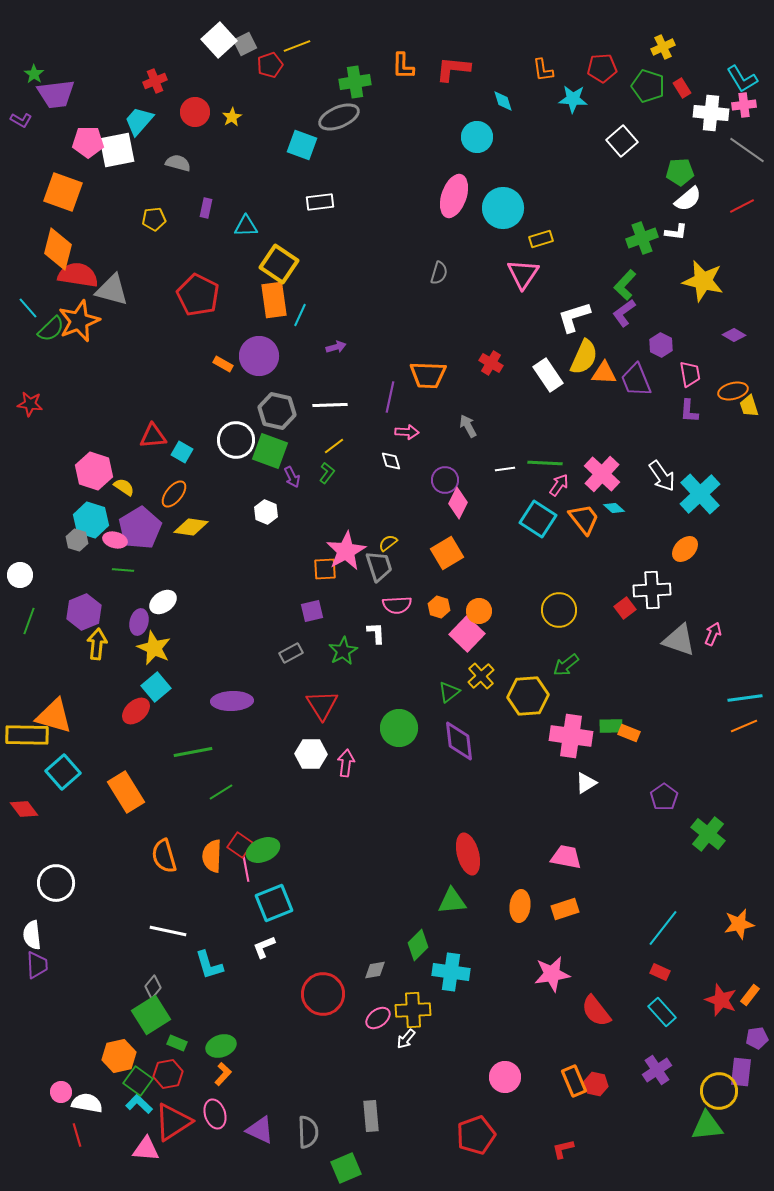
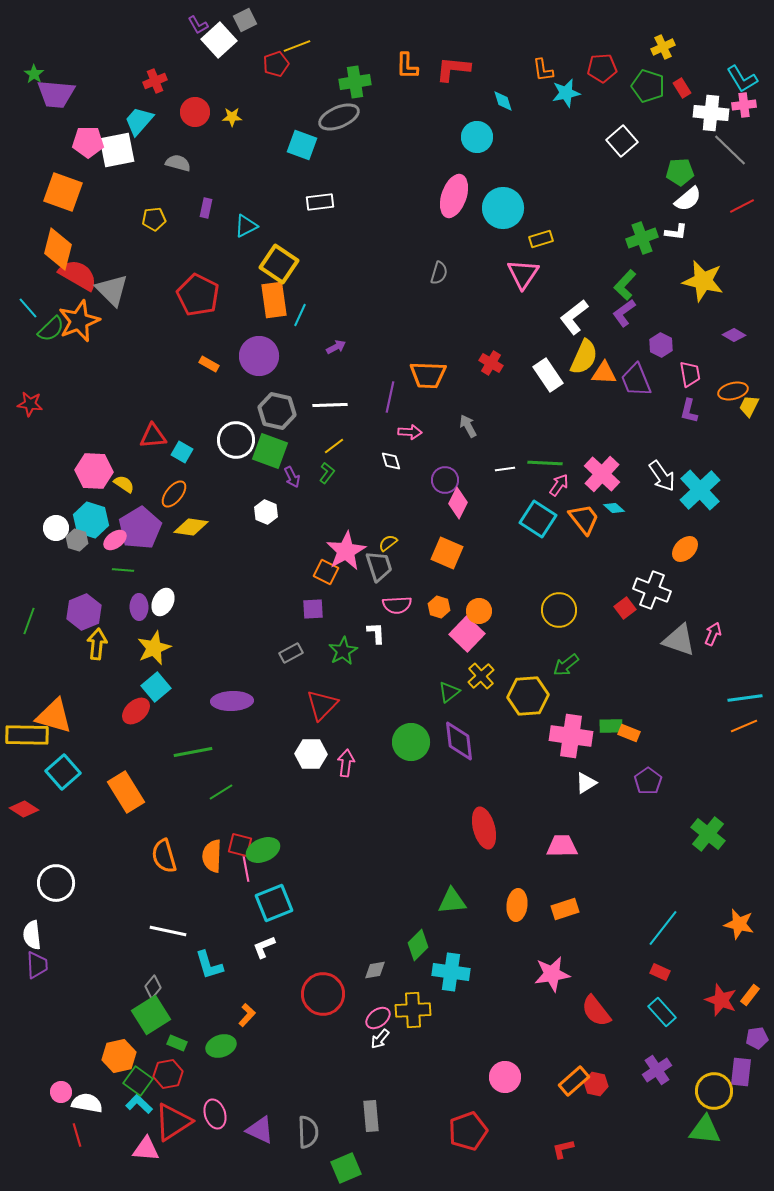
gray square at (245, 44): moved 24 px up
red pentagon at (270, 65): moved 6 px right, 1 px up
orange L-shape at (403, 66): moved 4 px right
purple trapezoid at (56, 94): rotated 12 degrees clockwise
cyan star at (573, 99): moved 7 px left, 6 px up; rotated 16 degrees counterclockwise
yellow star at (232, 117): rotated 30 degrees clockwise
purple L-shape at (21, 120): moved 177 px right, 95 px up; rotated 30 degrees clockwise
gray line at (747, 150): moved 17 px left; rotated 9 degrees clockwise
cyan triangle at (246, 226): rotated 25 degrees counterclockwise
red semicircle at (78, 275): rotated 21 degrees clockwise
gray triangle at (112, 290): rotated 30 degrees clockwise
white L-shape at (574, 317): rotated 21 degrees counterclockwise
purple arrow at (336, 347): rotated 12 degrees counterclockwise
orange rectangle at (223, 364): moved 14 px left
yellow trapezoid at (749, 406): rotated 45 degrees clockwise
purple L-shape at (689, 411): rotated 10 degrees clockwise
pink arrow at (407, 432): moved 3 px right
pink hexagon at (94, 471): rotated 15 degrees counterclockwise
yellow semicircle at (124, 487): moved 3 px up
cyan cross at (700, 494): moved 4 px up
pink ellipse at (115, 540): rotated 50 degrees counterclockwise
orange square at (447, 553): rotated 36 degrees counterclockwise
orange square at (325, 569): moved 1 px right, 3 px down; rotated 30 degrees clockwise
white circle at (20, 575): moved 36 px right, 47 px up
white cross at (652, 590): rotated 24 degrees clockwise
white ellipse at (163, 602): rotated 28 degrees counterclockwise
purple square at (312, 611): moved 1 px right, 2 px up; rotated 10 degrees clockwise
purple ellipse at (139, 622): moved 15 px up; rotated 15 degrees counterclockwise
yellow star at (154, 648): rotated 24 degrees clockwise
red triangle at (322, 705): rotated 16 degrees clockwise
green circle at (399, 728): moved 12 px right, 14 px down
purple pentagon at (664, 797): moved 16 px left, 16 px up
red diamond at (24, 809): rotated 20 degrees counterclockwise
red square at (240, 845): rotated 20 degrees counterclockwise
red ellipse at (468, 854): moved 16 px right, 26 px up
pink trapezoid at (566, 857): moved 4 px left, 11 px up; rotated 12 degrees counterclockwise
orange ellipse at (520, 906): moved 3 px left, 1 px up
orange star at (739, 924): rotated 24 degrees clockwise
white arrow at (406, 1039): moved 26 px left
orange L-shape at (223, 1074): moved 24 px right, 59 px up
orange rectangle at (574, 1081): rotated 72 degrees clockwise
yellow circle at (719, 1091): moved 5 px left
green triangle at (707, 1126): moved 2 px left, 4 px down; rotated 12 degrees clockwise
red pentagon at (476, 1135): moved 8 px left, 4 px up
